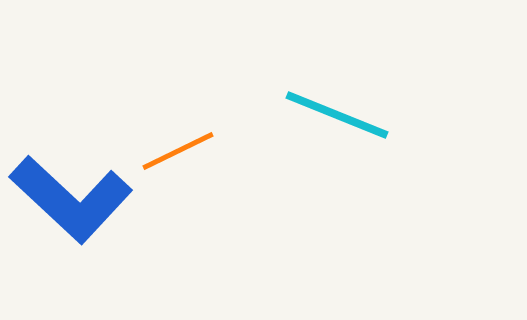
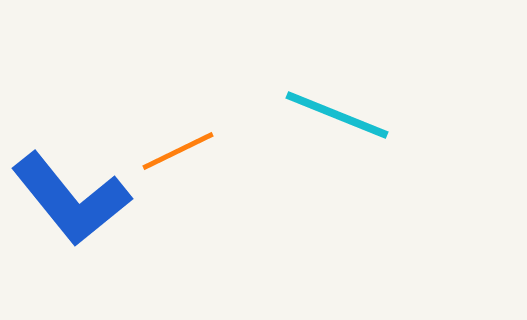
blue L-shape: rotated 8 degrees clockwise
